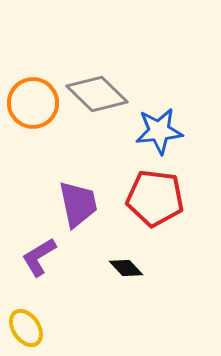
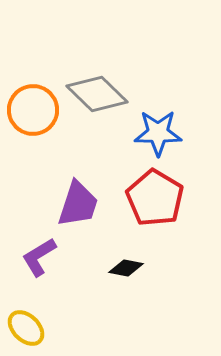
orange circle: moved 7 px down
blue star: moved 1 px left, 2 px down; rotated 6 degrees clockwise
red pentagon: rotated 24 degrees clockwise
purple trapezoid: rotated 30 degrees clockwise
black diamond: rotated 36 degrees counterclockwise
yellow ellipse: rotated 12 degrees counterclockwise
